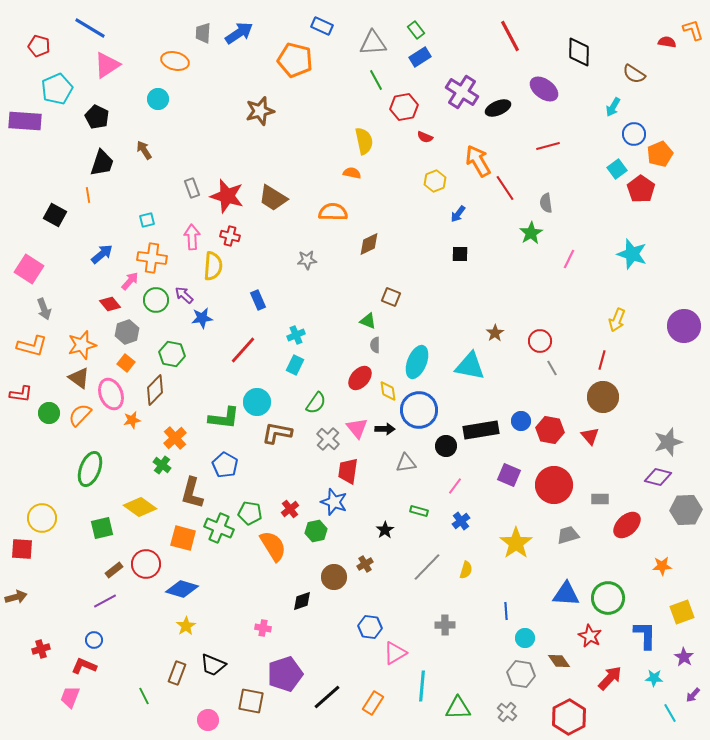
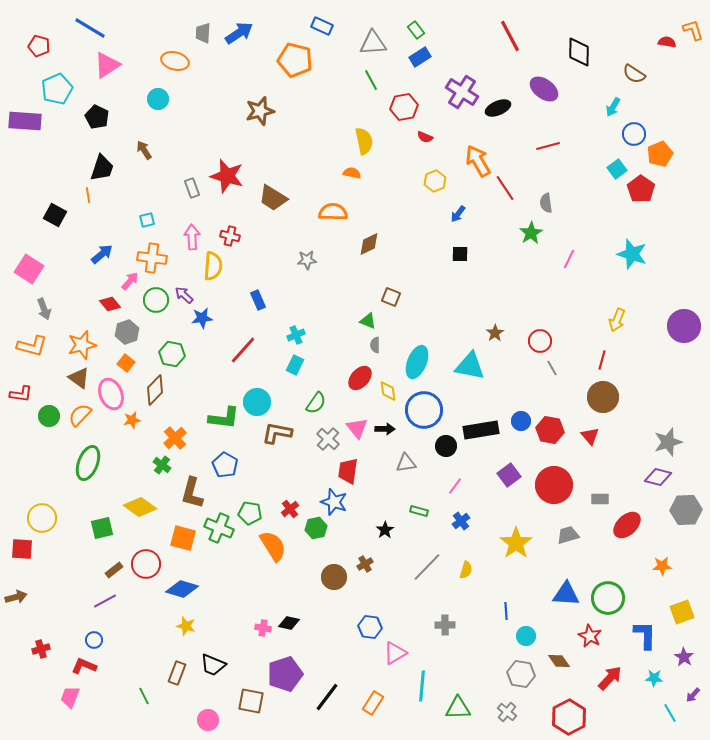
green line at (376, 80): moved 5 px left
black trapezoid at (102, 163): moved 5 px down
red star at (227, 196): moved 20 px up
blue circle at (419, 410): moved 5 px right
green circle at (49, 413): moved 3 px down
green ellipse at (90, 469): moved 2 px left, 6 px up
purple square at (509, 475): rotated 30 degrees clockwise
green hexagon at (316, 531): moved 3 px up
black diamond at (302, 601): moved 13 px left, 22 px down; rotated 30 degrees clockwise
yellow star at (186, 626): rotated 24 degrees counterclockwise
cyan circle at (525, 638): moved 1 px right, 2 px up
black line at (327, 697): rotated 12 degrees counterclockwise
